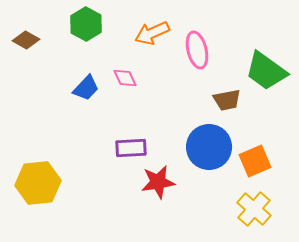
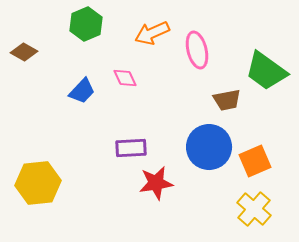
green hexagon: rotated 8 degrees clockwise
brown diamond: moved 2 px left, 12 px down
blue trapezoid: moved 4 px left, 3 px down
red star: moved 2 px left, 1 px down
